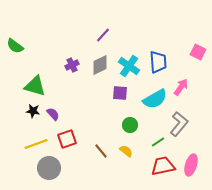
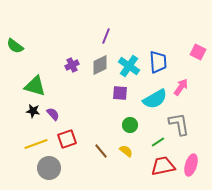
purple line: moved 3 px right, 1 px down; rotated 21 degrees counterclockwise
gray L-shape: rotated 50 degrees counterclockwise
